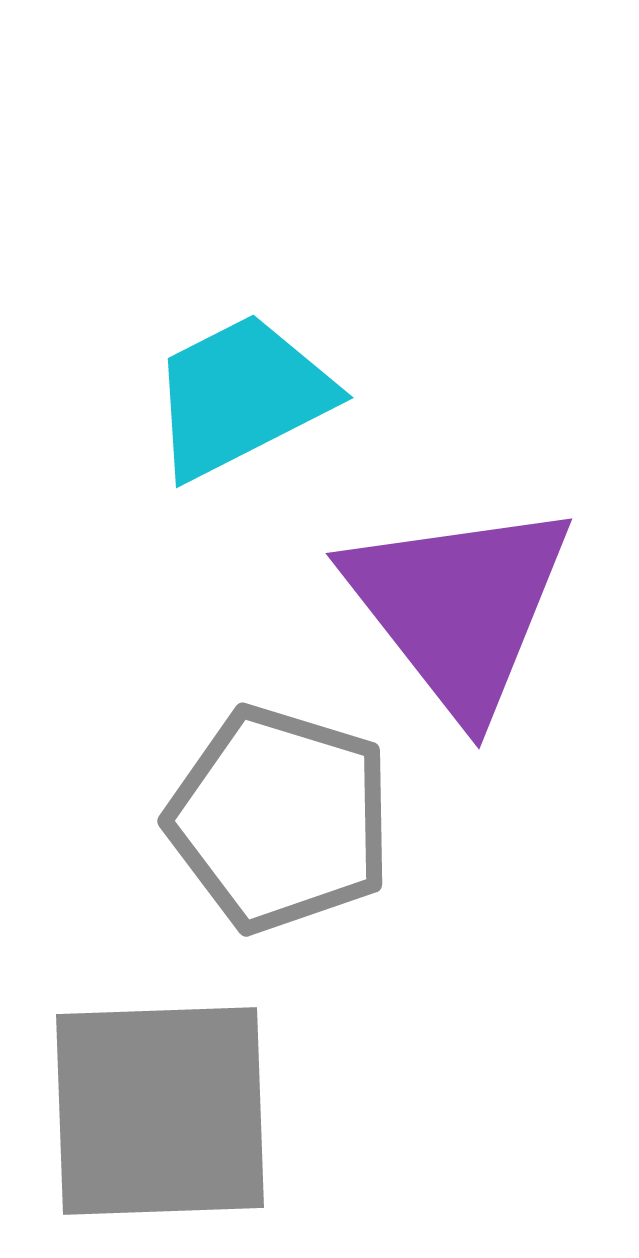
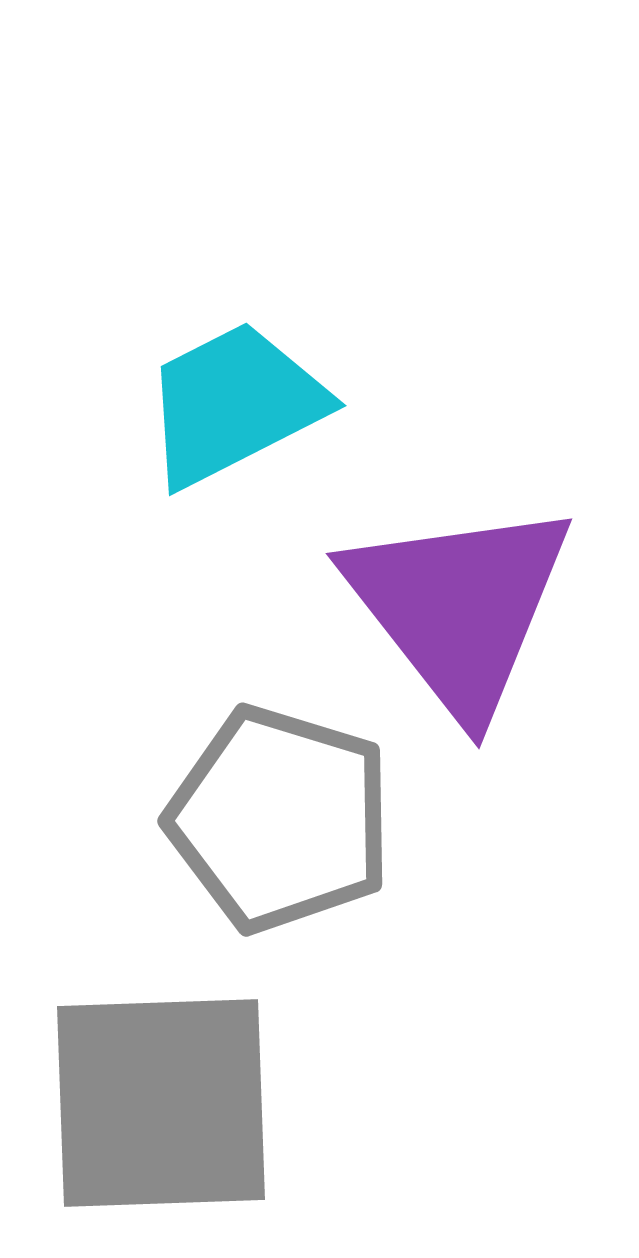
cyan trapezoid: moved 7 px left, 8 px down
gray square: moved 1 px right, 8 px up
